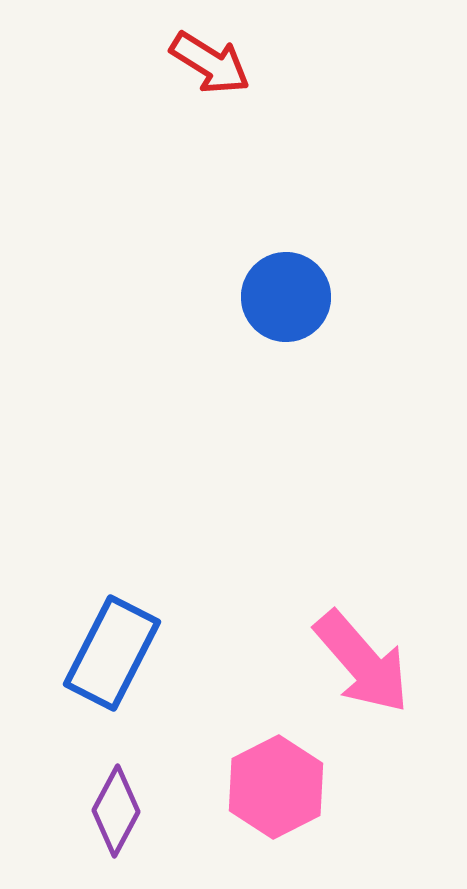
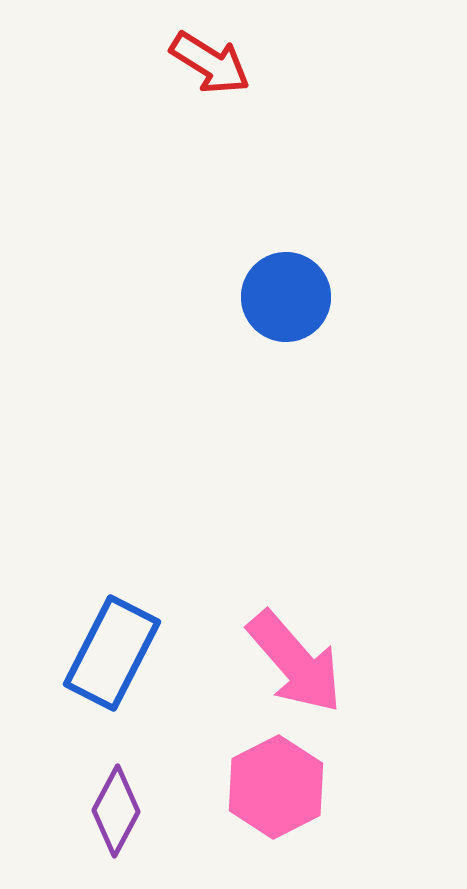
pink arrow: moved 67 px left
